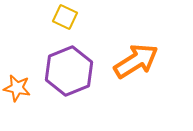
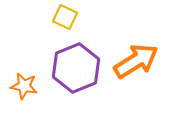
purple hexagon: moved 7 px right, 3 px up
orange star: moved 7 px right, 2 px up
